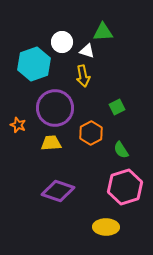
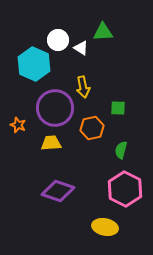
white circle: moved 4 px left, 2 px up
white triangle: moved 6 px left, 3 px up; rotated 14 degrees clockwise
cyan hexagon: rotated 16 degrees counterclockwise
yellow arrow: moved 11 px down
green square: moved 1 px right, 1 px down; rotated 28 degrees clockwise
orange hexagon: moved 1 px right, 5 px up; rotated 15 degrees clockwise
green semicircle: rotated 48 degrees clockwise
pink hexagon: moved 2 px down; rotated 16 degrees counterclockwise
yellow ellipse: moved 1 px left; rotated 10 degrees clockwise
